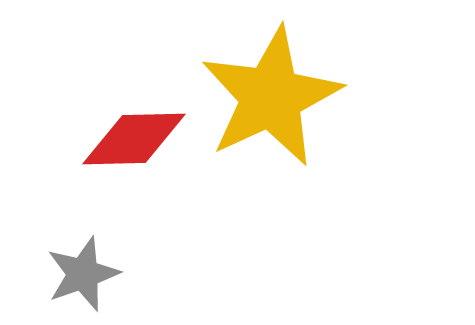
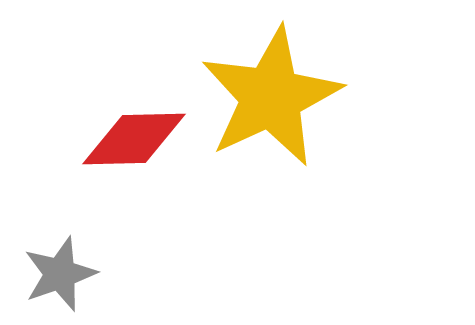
gray star: moved 23 px left
